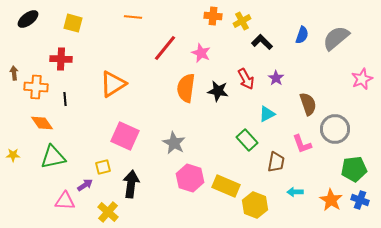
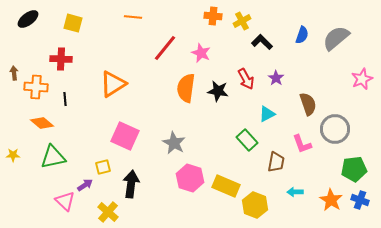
orange diamond at (42, 123): rotated 15 degrees counterclockwise
pink triangle at (65, 201): rotated 40 degrees clockwise
